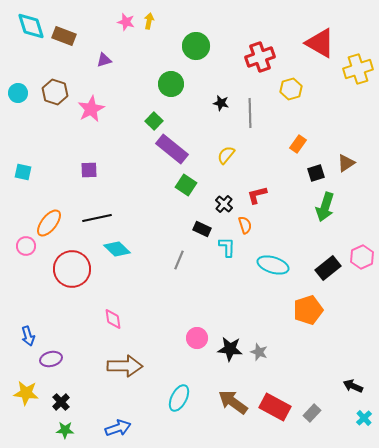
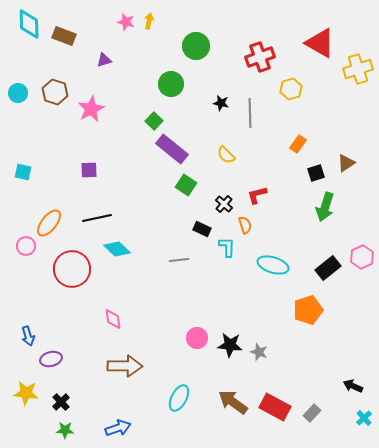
cyan diamond at (31, 26): moved 2 px left, 2 px up; rotated 16 degrees clockwise
yellow semicircle at (226, 155): rotated 84 degrees counterclockwise
gray line at (179, 260): rotated 60 degrees clockwise
black star at (230, 349): moved 4 px up
